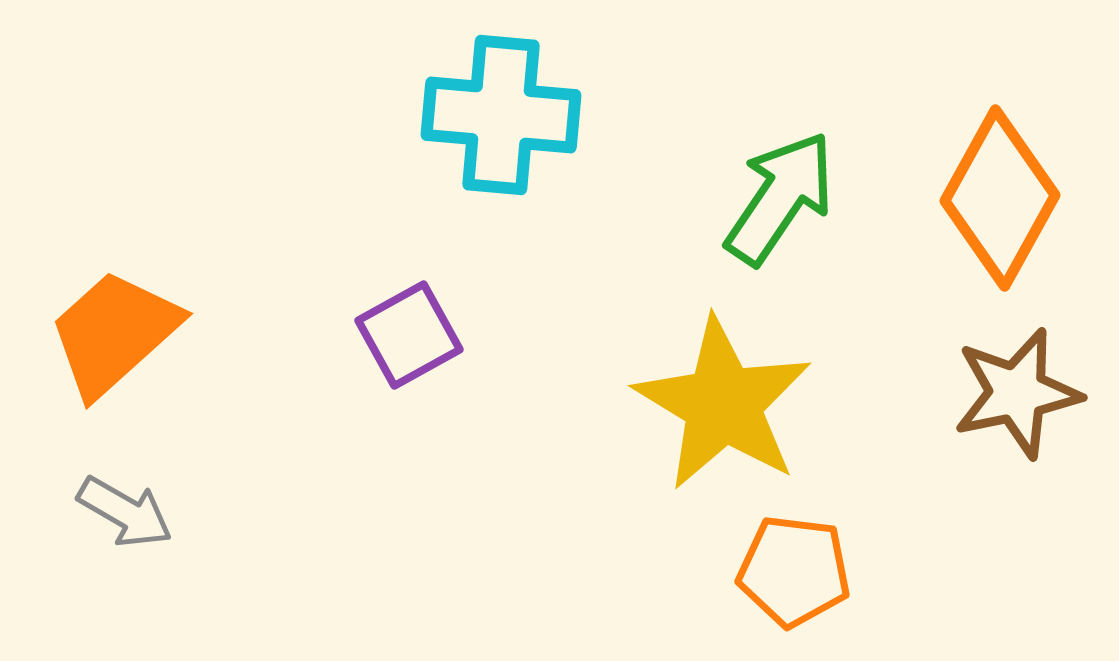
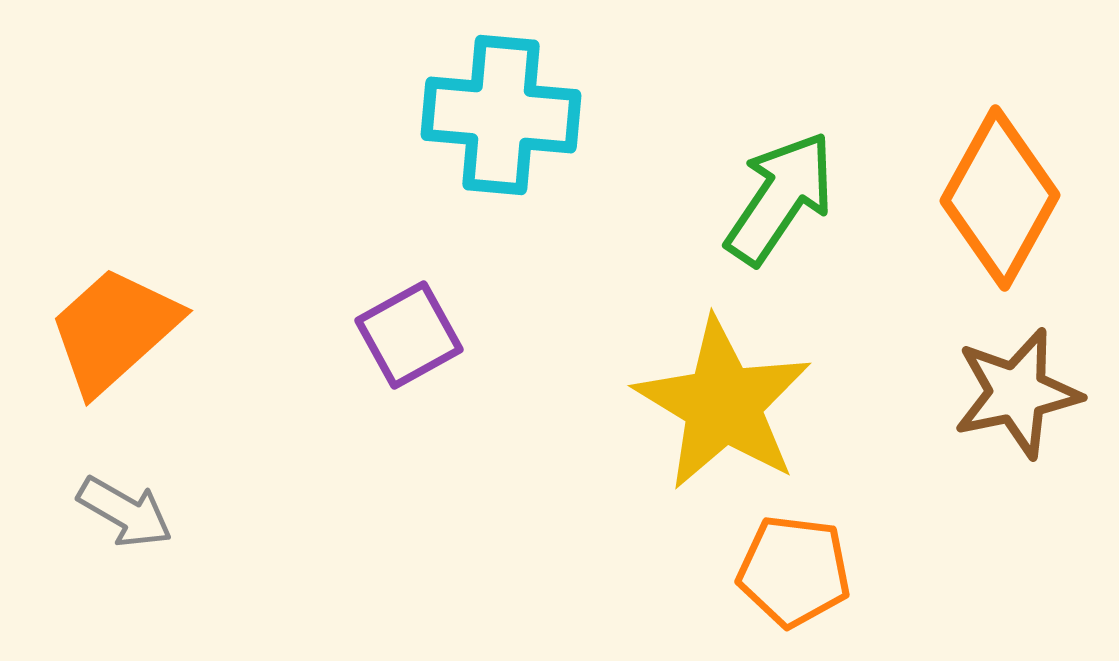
orange trapezoid: moved 3 px up
